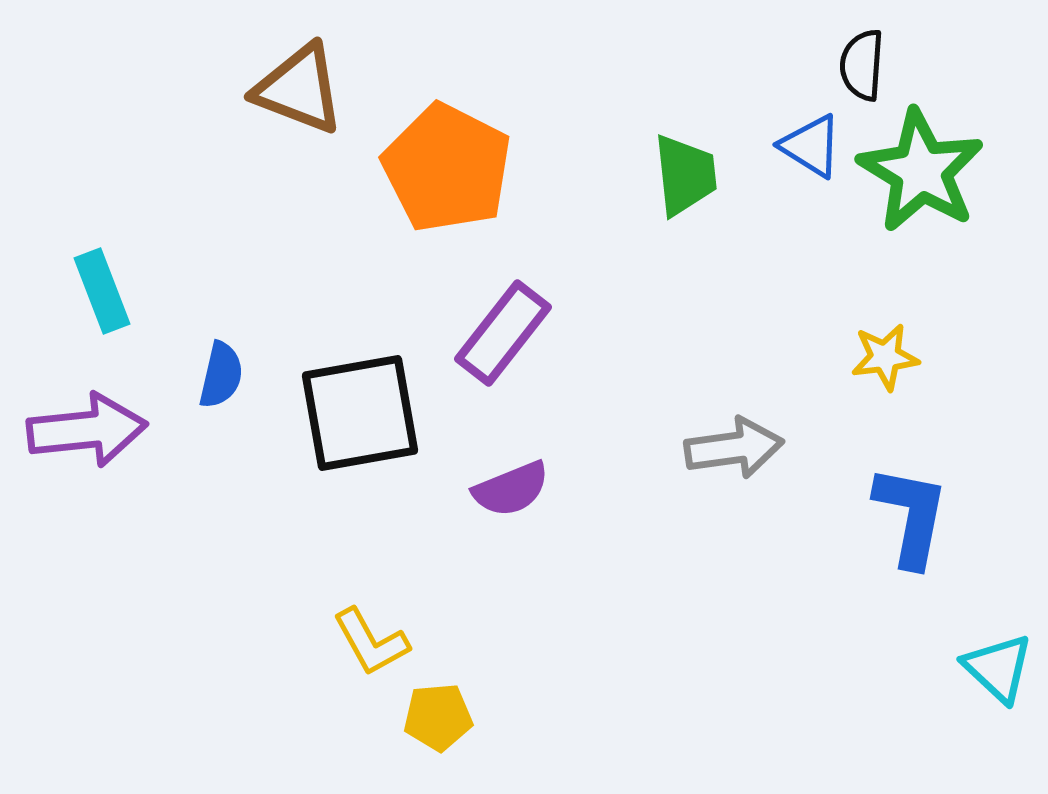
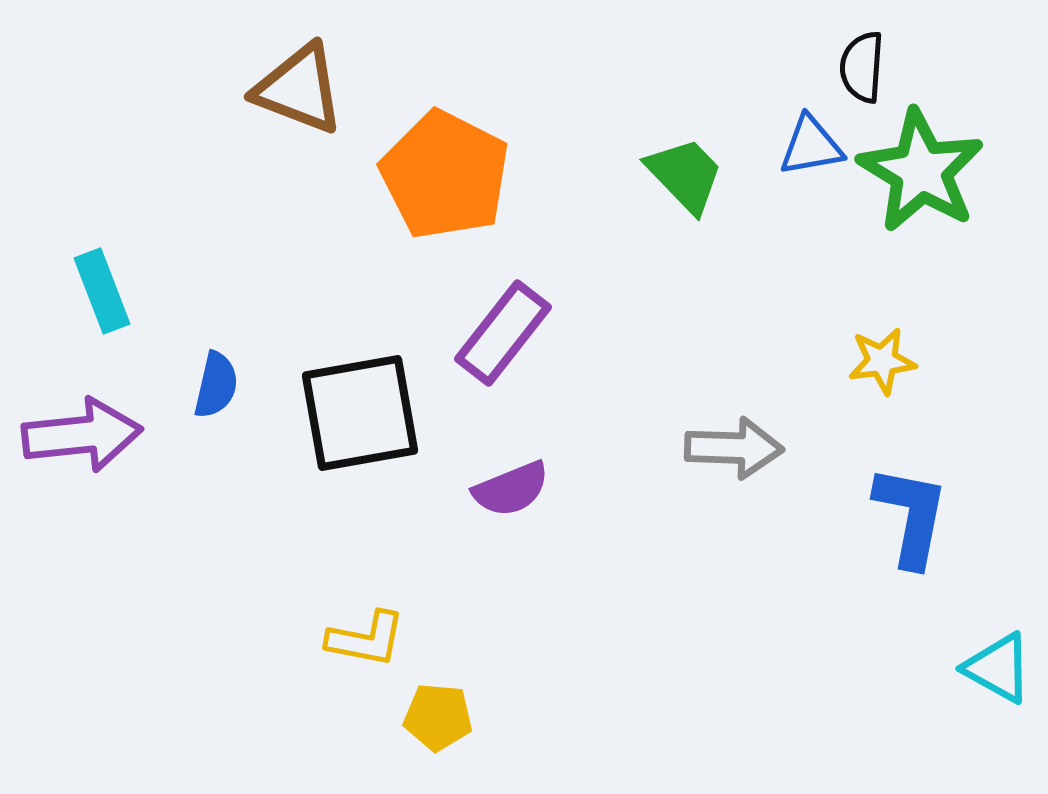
black semicircle: moved 2 px down
blue triangle: rotated 42 degrees counterclockwise
orange pentagon: moved 2 px left, 7 px down
green trapezoid: rotated 38 degrees counterclockwise
yellow star: moved 3 px left, 4 px down
blue semicircle: moved 5 px left, 10 px down
purple arrow: moved 5 px left, 5 px down
gray arrow: rotated 10 degrees clockwise
yellow L-shape: moved 5 px left, 3 px up; rotated 50 degrees counterclockwise
cyan triangle: rotated 14 degrees counterclockwise
yellow pentagon: rotated 10 degrees clockwise
